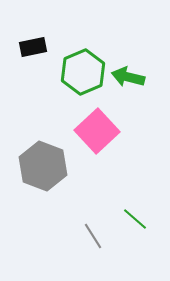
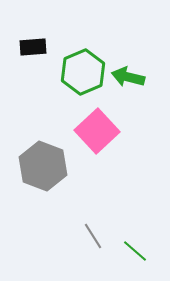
black rectangle: rotated 8 degrees clockwise
green line: moved 32 px down
